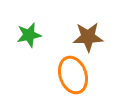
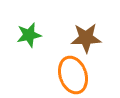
brown star: moved 2 px left, 1 px down
